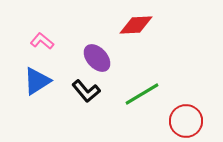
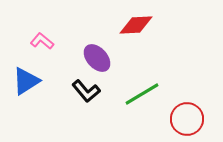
blue triangle: moved 11 px left
red circle: moved 1 px right, 2 px up
